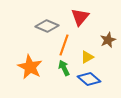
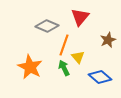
yellow triangle: moved 9 px left; rotated 40 degrees counterclockwise
blue diamond: moved 11 px right, 2 px up
